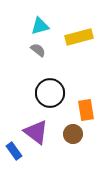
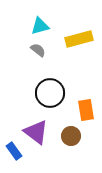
yellow rectangle: moved 2 px down
brown circle: moved 2 px left, 2 px down
